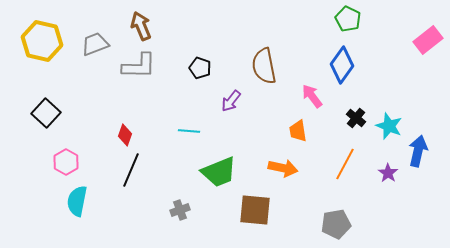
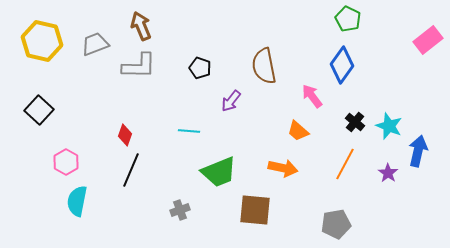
black square: moved 7 px left, 3 px up
black cross: moved 1 px left, 4 px down
orange trapezoid: rotated 40 degrees counterclockwise
